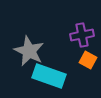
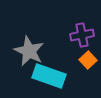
orange square: rotated 18 degrees clockwise
